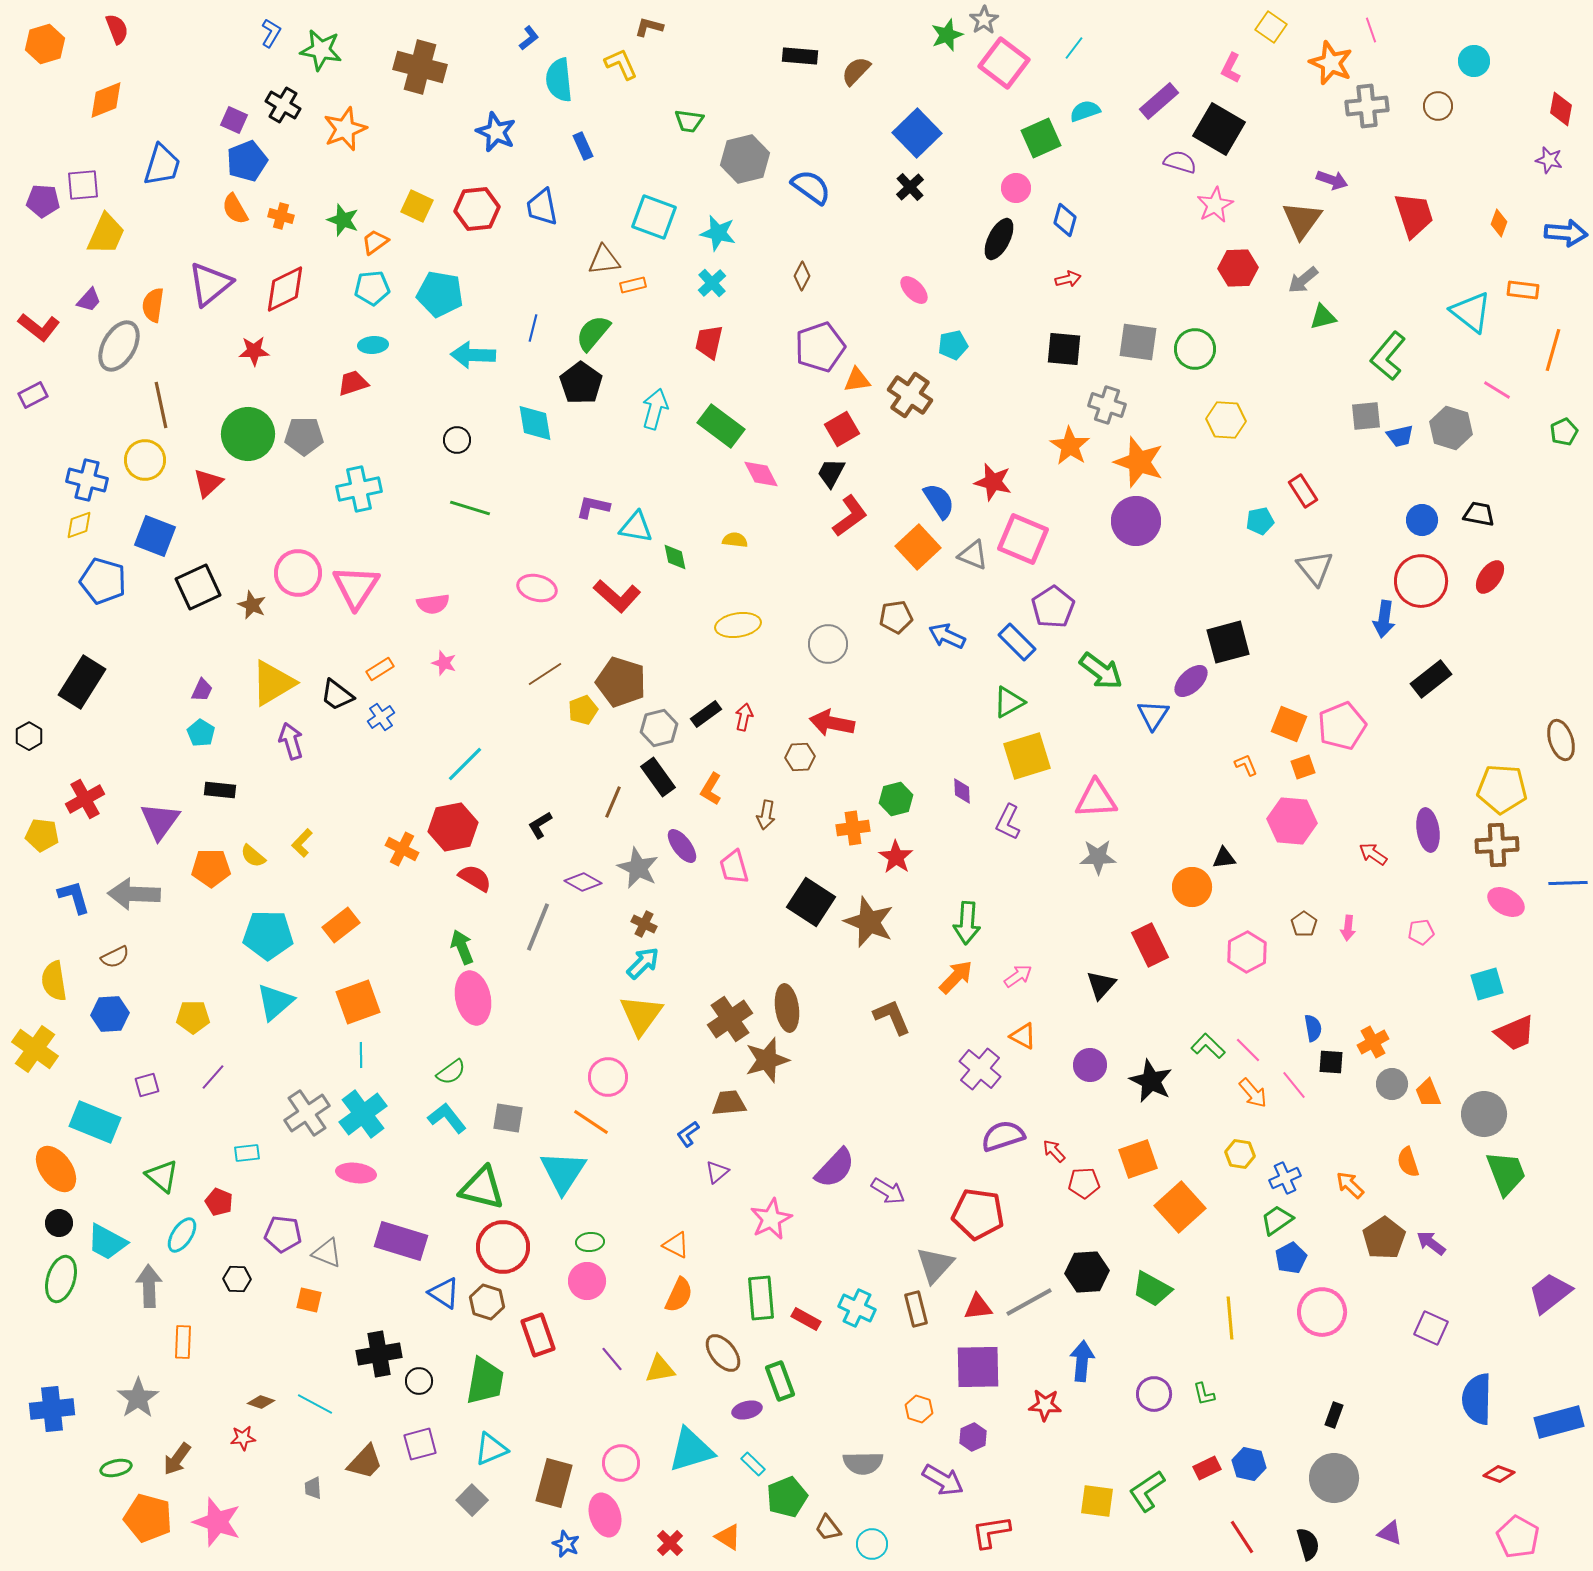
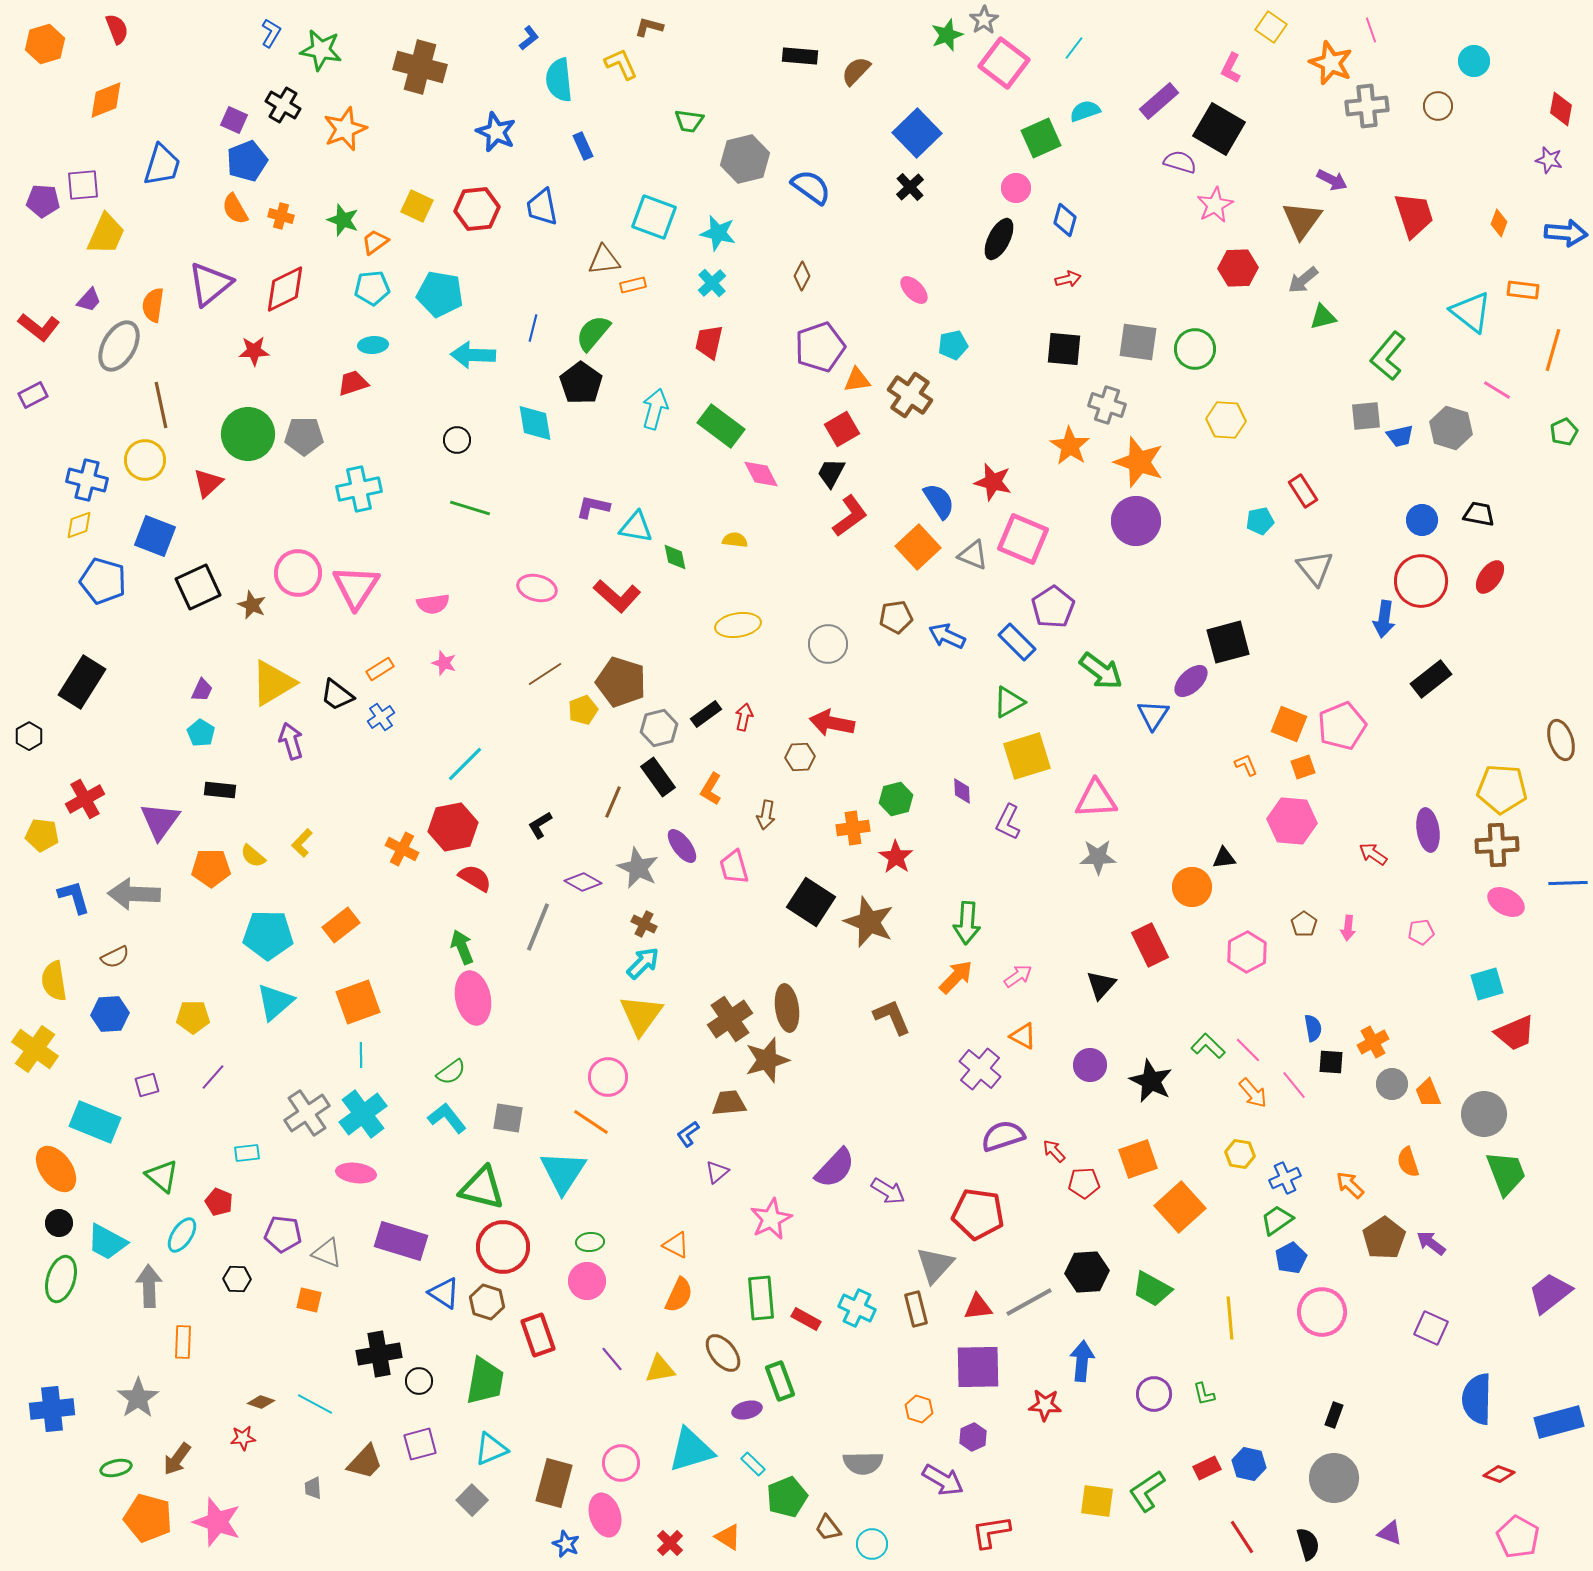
purple arrow at (1332, 180): rotated 8 degrees clockwise
